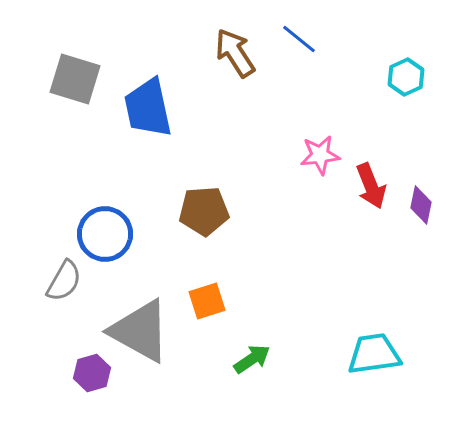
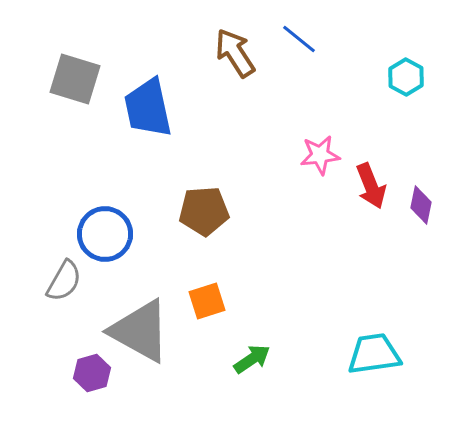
cyan hexagon: rotated 6 degrees counterclockwise
